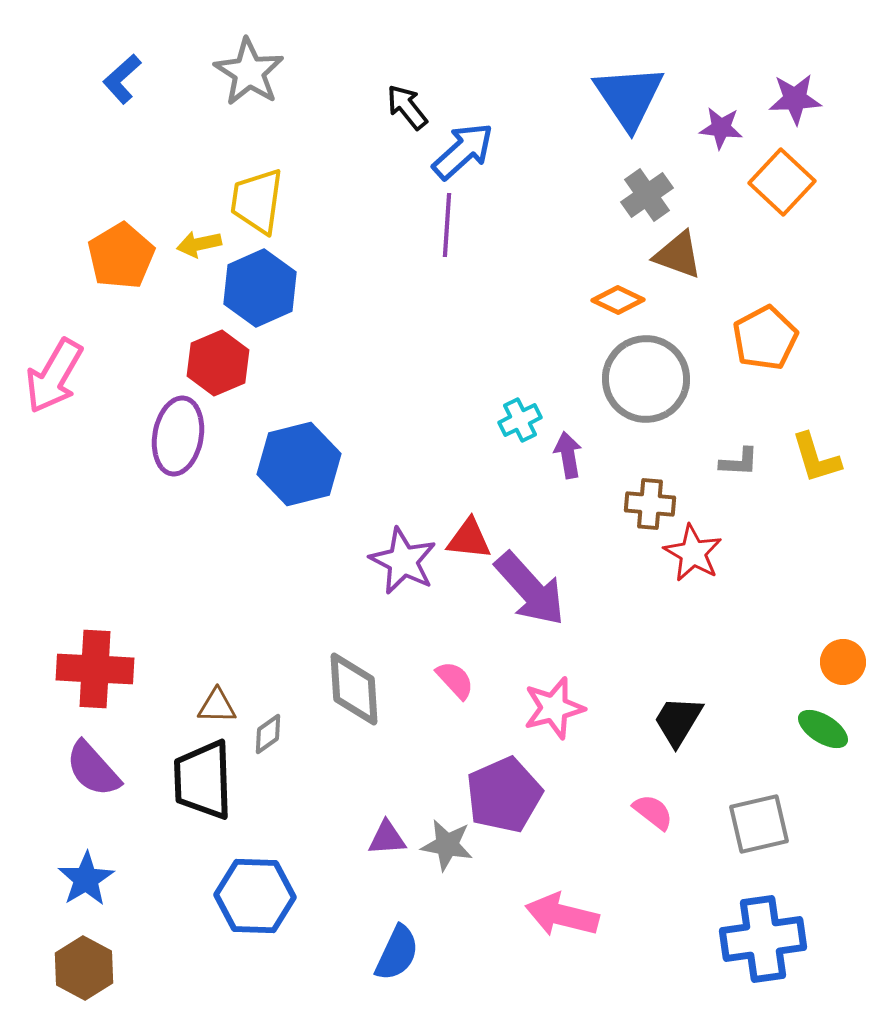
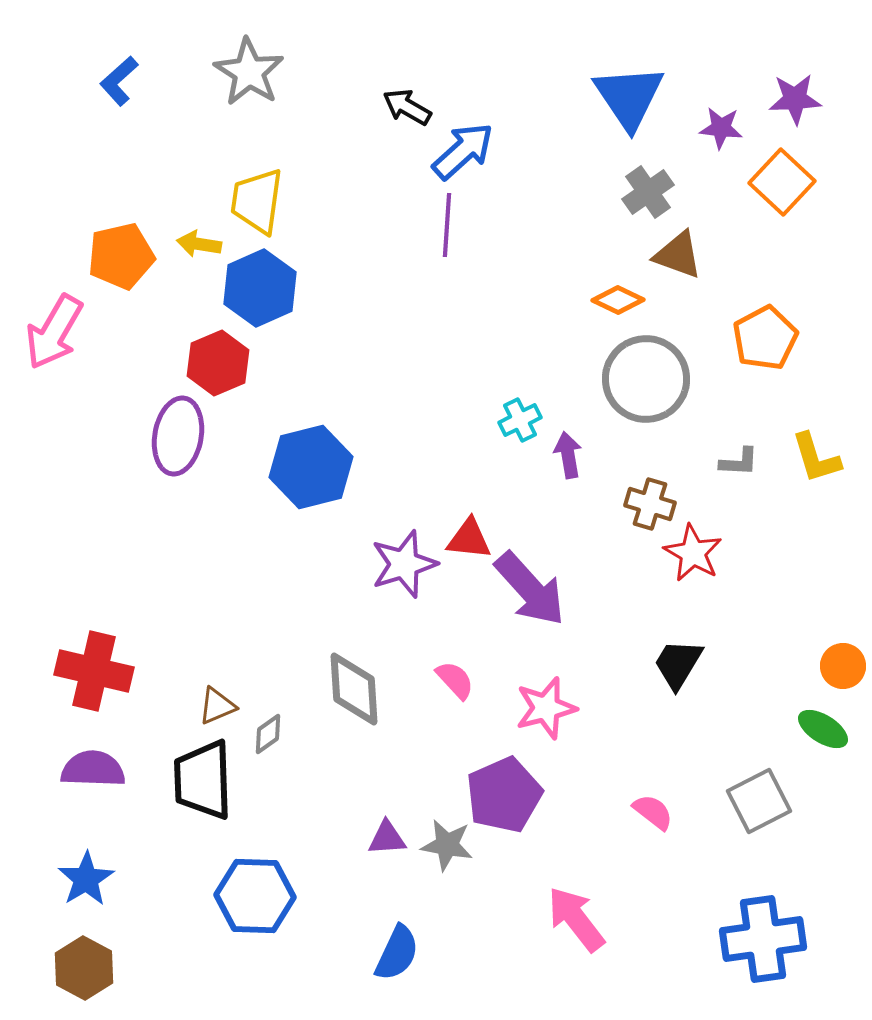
blue L-shape at (122, 79): moved 3 px left, 2 px down
black arrow at (407, 107): rotated 21 degrees counterclockwise
gray cross at (647, 195): moved 1 px right, 3 px up
yellow arrow at (199, 244): rotated 21 degrees clockwise
orange pentagon at (121, 256): rotated 18 degrees clockwise
pink arrow at (54, 376): moved 44 px up
blue hexagon at (299, 464): moved 12 px right, 3 px down
brown cross at (650, 504): rotated 12 degrees clockwise
purple star at (403, 561): moved 1 px right, 3 px down; rotated 28 degrees clockwise
orange circle at (843, 662): moved 4 px down
red cross at (95, 669): moved 1 px left, 2 px down; rotated 10 degrees clockwise
brown triangle at (217, 706): rotated 24 degrees counterclockwise
pink star at (554, 708): moved 8 px left
black trapezoid at (678, 721): moved 57 px up
purple semicircle at (93, 769): rotated 134 degrees clockwise
gray square at (759, 824): moved 23 px up; rotated 14 degrees counterclockwise
pink arrow at (562, 915): moved 14 px right, 4 px down; rotated 38 degrees clockwise
